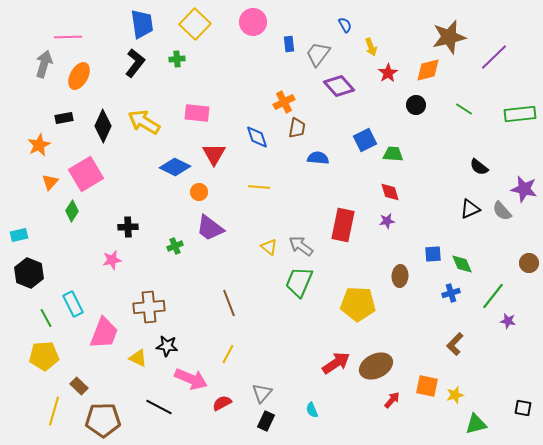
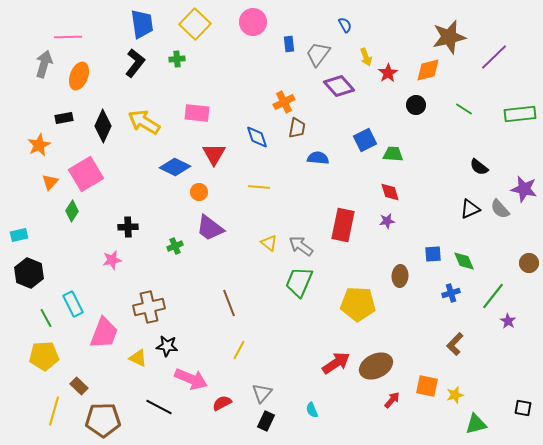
yellow arrow at (371, 47): moved 5 px left, 10 px down
orange ellipse at (79, 76): rotated 8 degrees counterclockwise
gray semicircle at (502, 211): moved 2 px left, 2 px up
yellow triangle at (269, 247): moved 4 px up
green diamond at (462, 264): moved 2 px right, 3 px up
brown cross at (149, 307): rotated 8 degrees counterclockwise
purple star at (508, 321): rotated 21 degrees clockwise
yellow line at (228, 354): moved 11 px right, 4 px up
